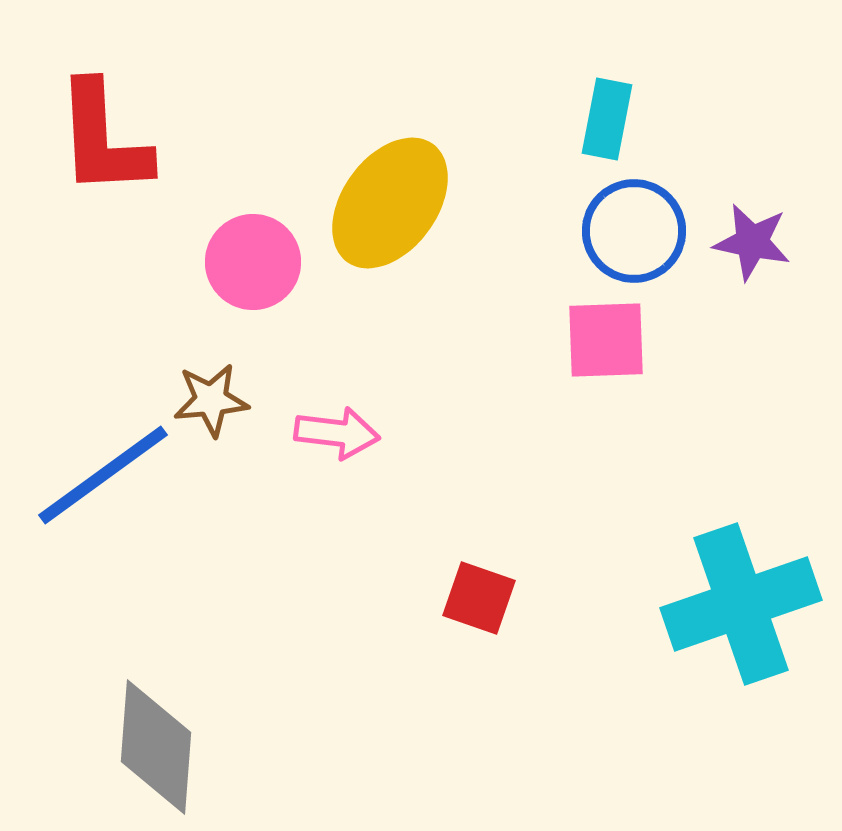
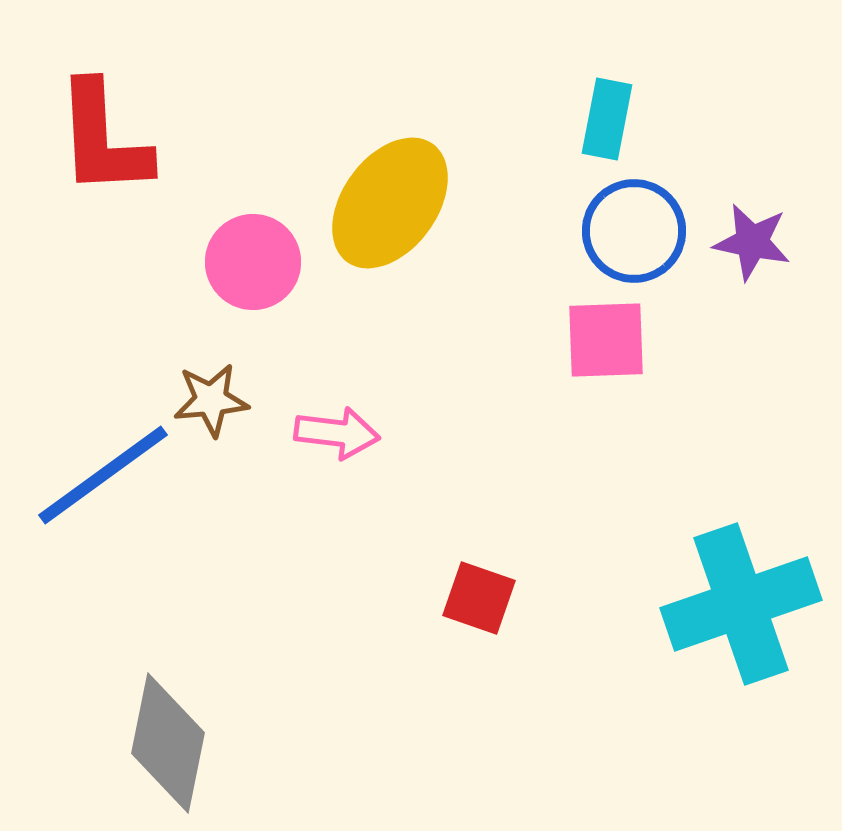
gray diamond: moved 12 px right, 4 px up; rotated 7 degrees clockwise
